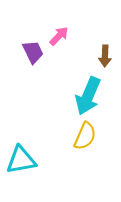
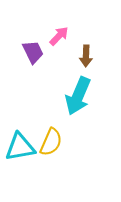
brown arrow: moved 19 px left
cyan arrow: moved 10 px left
yellow semicircle: moved 34 px left, 6 px down
cyan triangle: moved 1 px left, 13 px up
